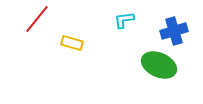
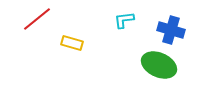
red line: rotated 12 degrees clockwise
blue cross: moved 3 px left, 1 px up; rotated 32 degrees clockwise
